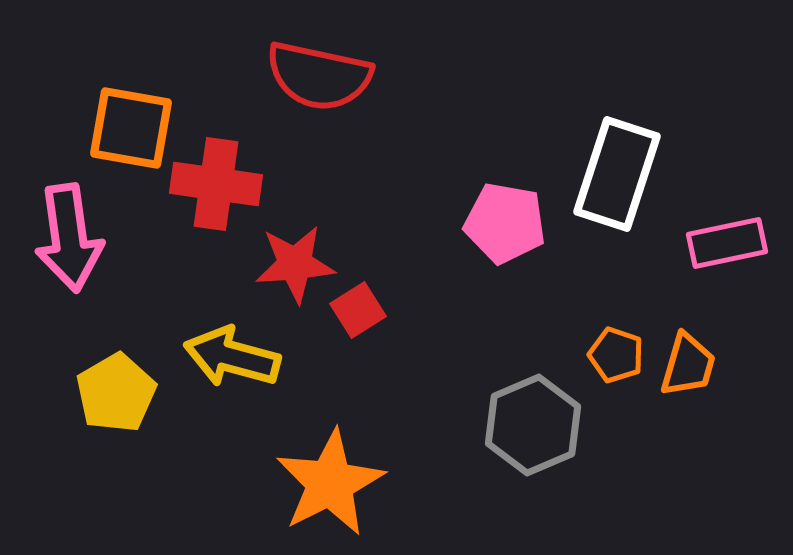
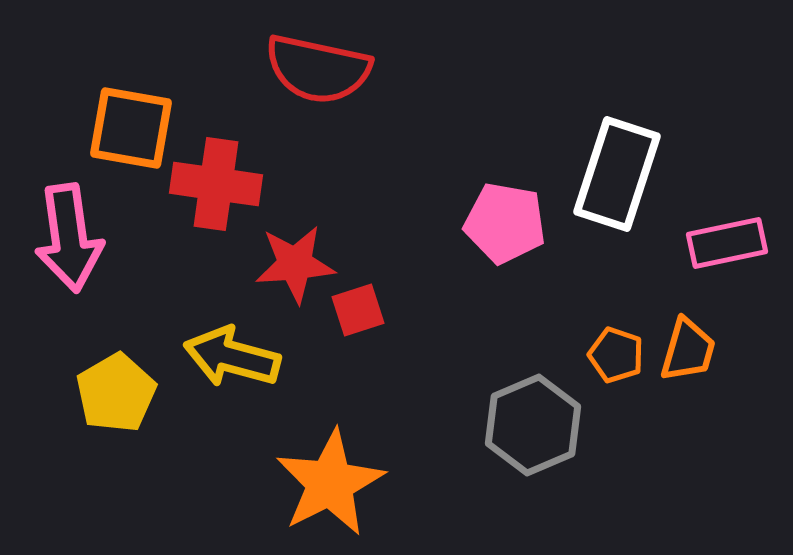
red semicircle: moved 1 px left, 7 px up
red square: rotated 14 degrees clockwise
orange trapezoid: moved 15 px up
